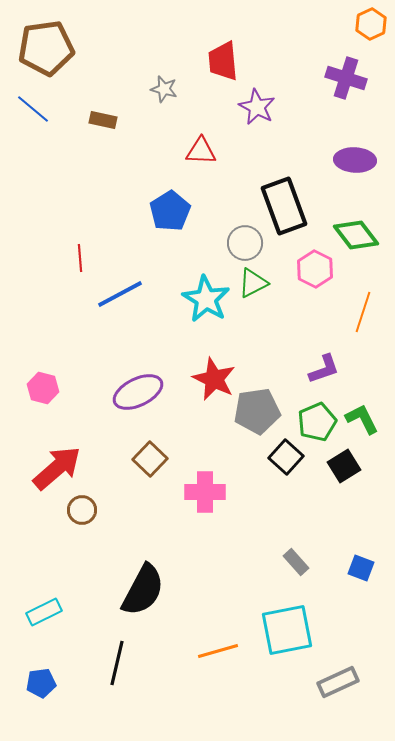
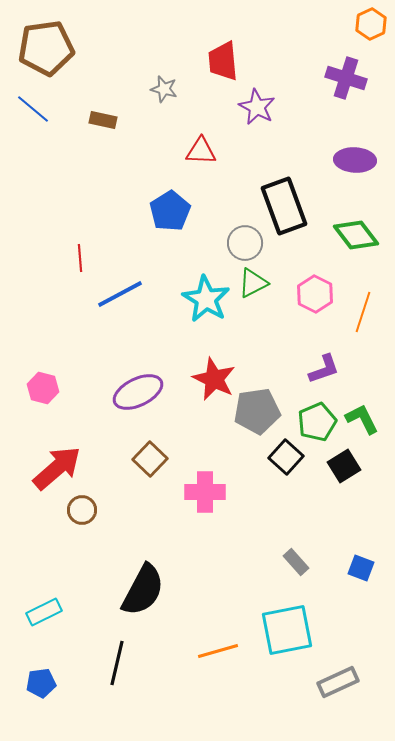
pink hexagon at (315, 269): moved 25 px down
